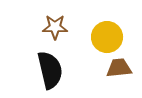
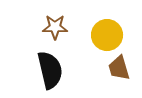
yellow circle: moved 2 px up
brown trapezoid: rotated 100 degrees counterclockwise
